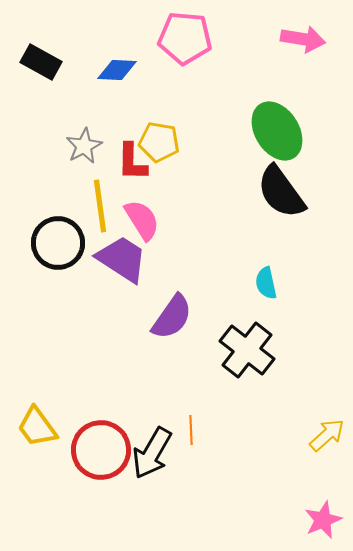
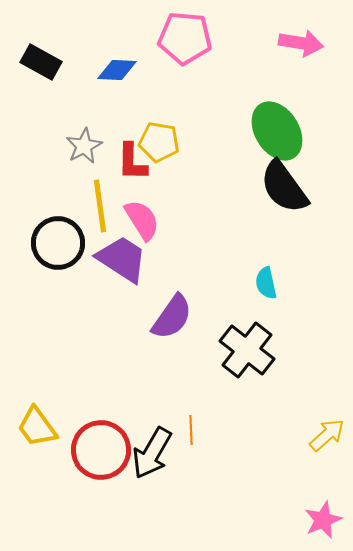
pink arrow: moved 2 px left, 4 px down
black semicircle: moved 3 px right, 5 px up
